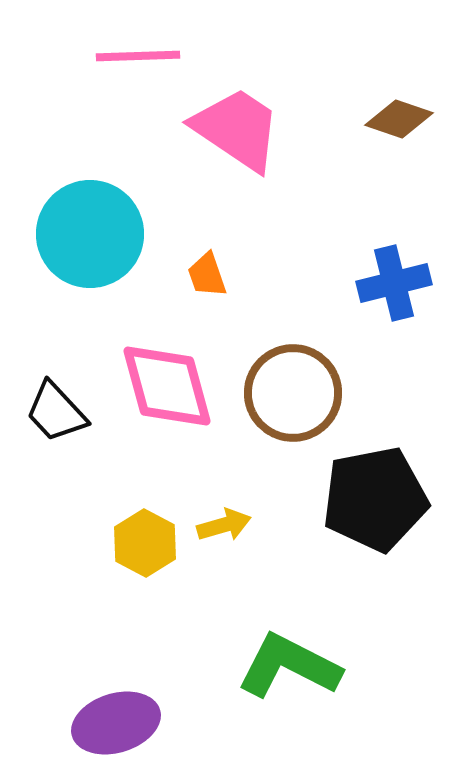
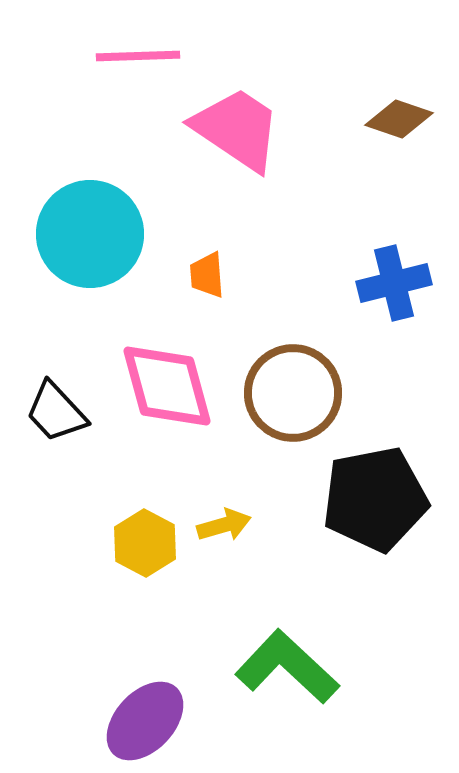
orange trapezoid: rotated 15 degrees clockwise
green L-shape: moved 2 px left, 1 px down; rotated 16 degrees clockwise
purple ellipse: moved 29 px right, 2 px up; rotated 30 degrees counterclockwise
